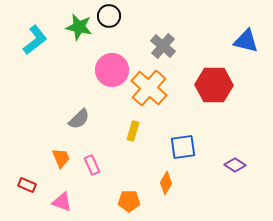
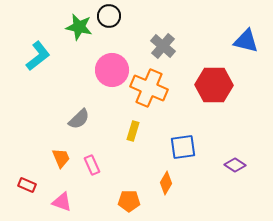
cyan L-shape: moved 3 px right, 16 px down
orange cross: rotated 18 degrees counterclockwise
